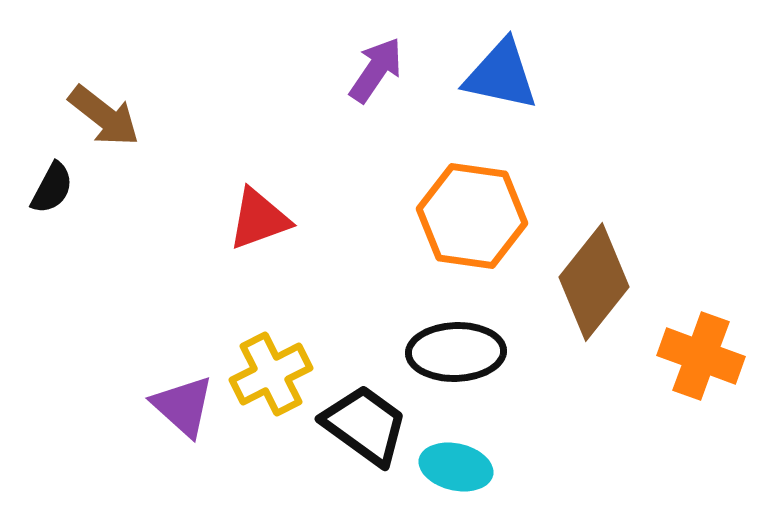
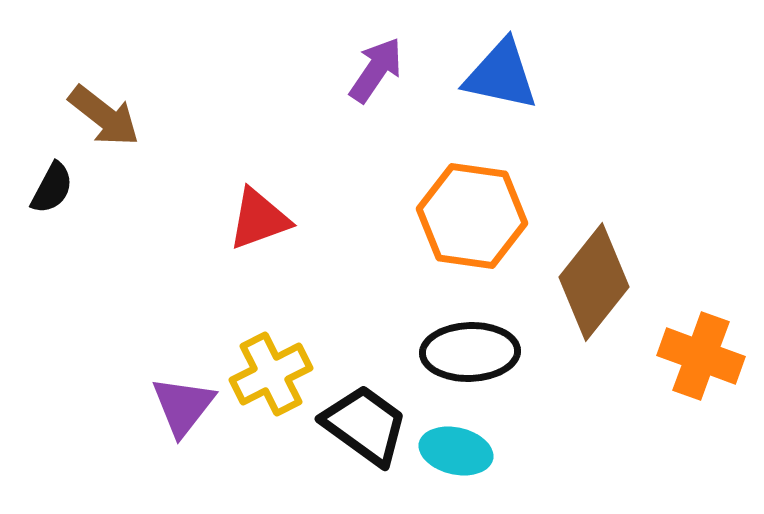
black ellipse: moved 14 px right
purple triangle: rotated 26 degrees clockwise
cyan ellipse: moved 16 px up
